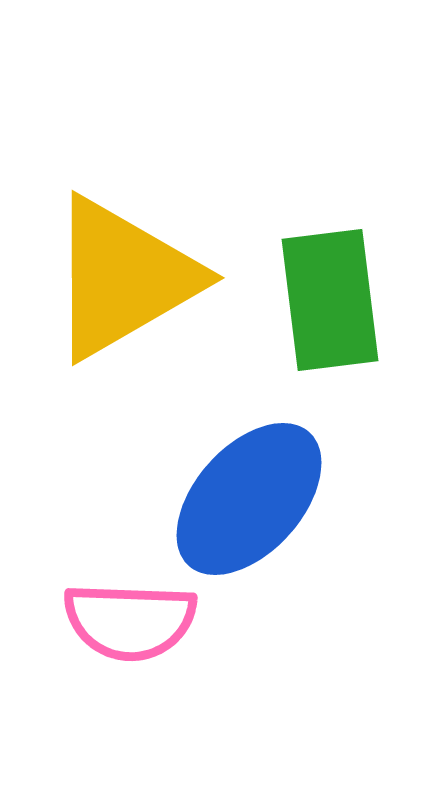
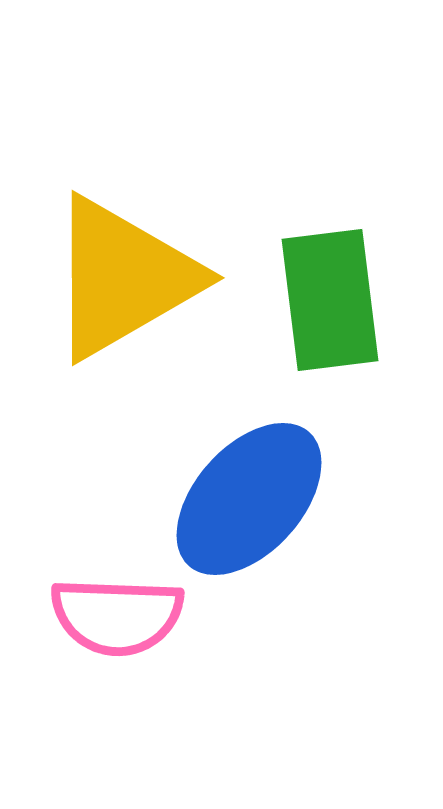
pink semicircle: moved 13 px left, 5 px up
